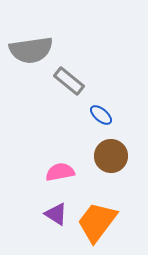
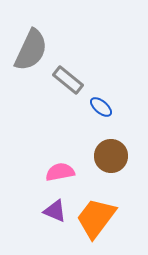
gray semicircle: rotated 57 degrees counterclockwise
gray rectangle: moved 1 px left, 1 px up
blue ellipse: moved 8 px up
purple triangle: moved 1 px left, 3 px up; rotated 10 degrees counterclockwise
orange trapezoid: moved 1 px left, 4 px up
